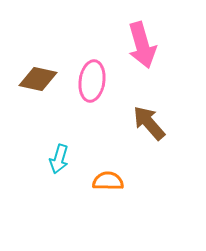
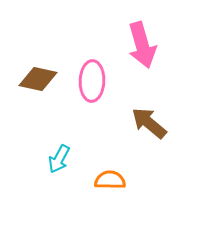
pink ellipse: rotated 6 degrees counterclockwise
brown arrow: rotated 9 degrees counterclockwise
cyan arrow: rotated 12 degrees clockwise
orange semicircle: moved 2 px right, 1 px up
